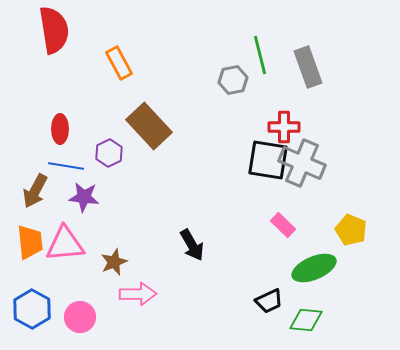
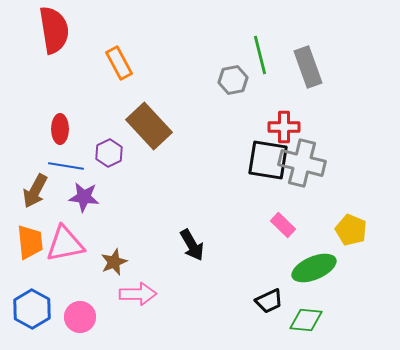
gray cross: rotated 9 degrees counterclockwise
pink triangle: rotated 6 degrees counterclockwise
